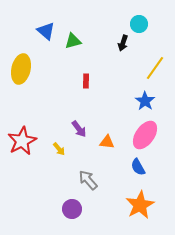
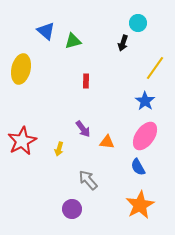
cyan circle: moved 1 px left, 1 px up
purple arrow: moved 4 px right
pink ellipse: moved 1 px down
yellow arrow: rotated 56 degrees clockwise
